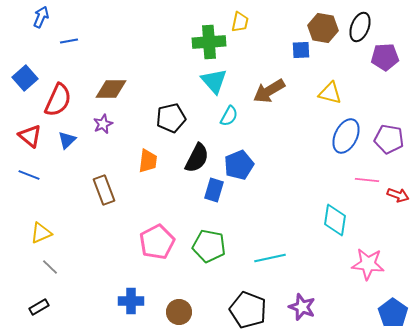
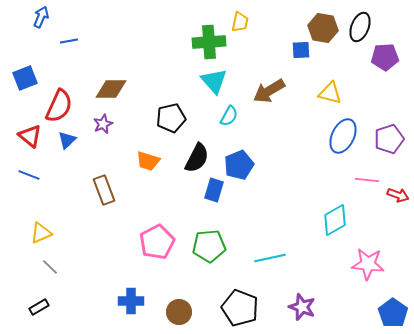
blue square at (25, 78): rotated 20 degrees clockwise
red semicircle at (58, 100): moved 1 px right, 6 px down
blue ellipse at (346, 136): moved 3 px left
purple pentagon at (389, 139): rotated 28 degrees counterclockwise
orange trapezoid at (148, 161): rotated 100 degrees clockwise
cyan diamond at (335, 220): rotated 52 degrees clockwise
green pentagon at (209, 246): rotated 16 degrees counterclockwise
black pentagon at (248, 310): moved 8 px left, 2 px up
